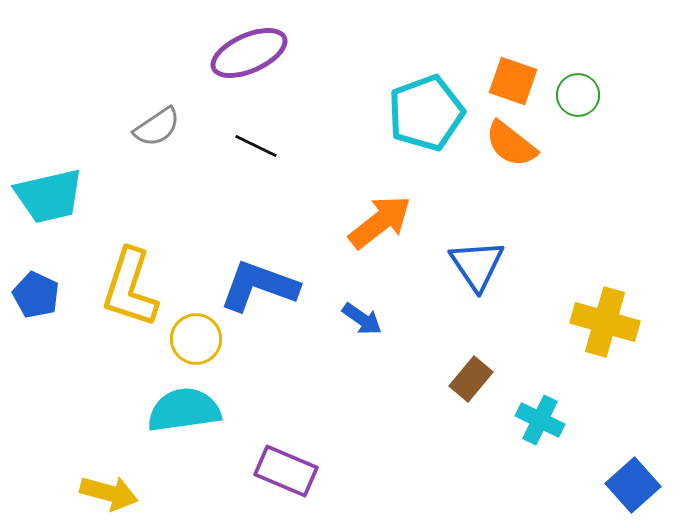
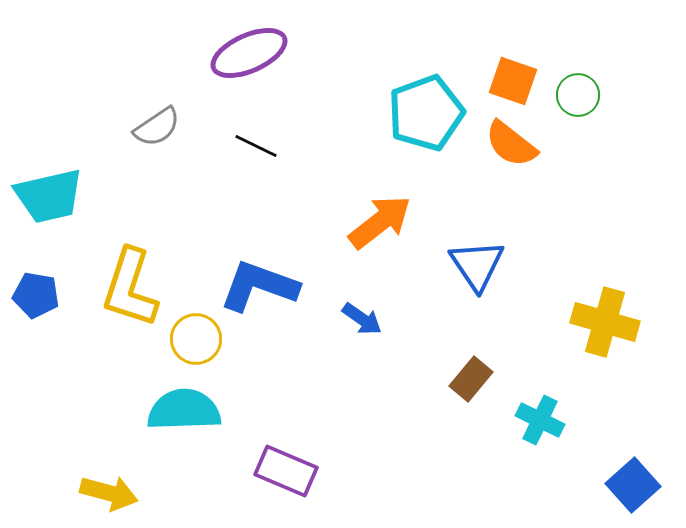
blue pentagon: rotated 15 degrees counterclockwise
cyan semicircle: rotated 6 degrees clockwise
